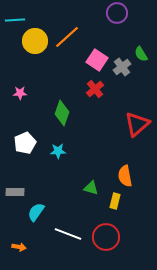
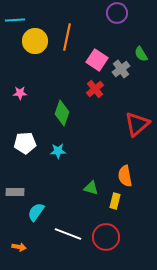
orange line: rotated 36 degrees counterclockwise
gray cross: moved 1 px left, 2 px down
white pentagon: rotated 20 degrees clockwise
